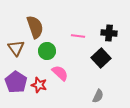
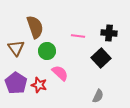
purple pentagon: moved 1 px down
